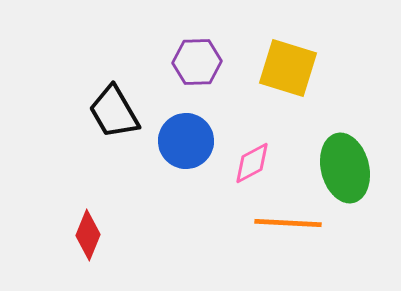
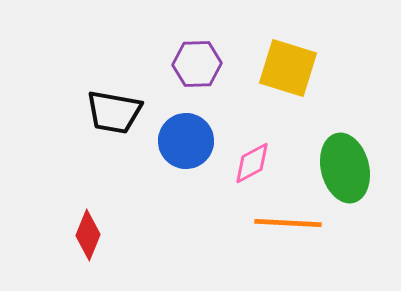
purple hexagon: moved 2 px down
black trapezoid: rotated 50 degrees counterclockwise
